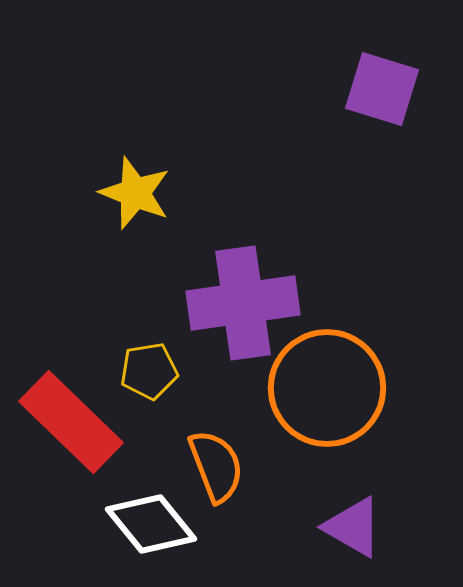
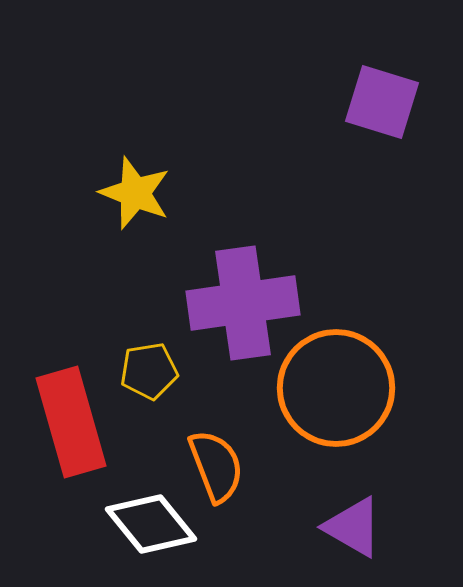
purple square: moved 13 px down
orange circle: moved 9 px right
red rectangle: rotated 30 degrees clockwise
